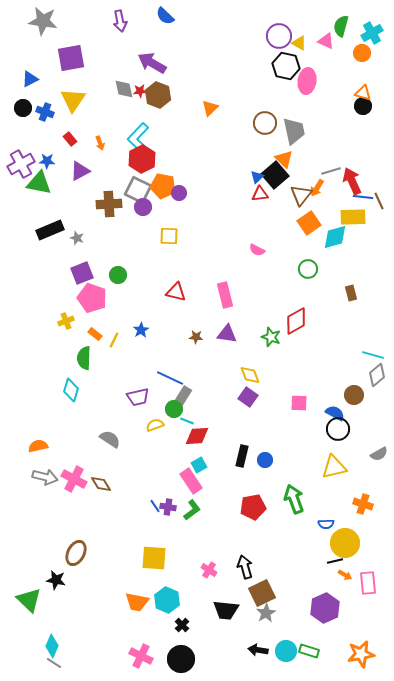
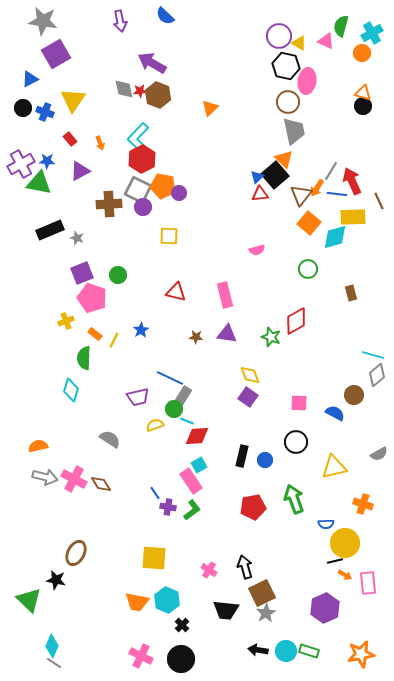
purple square at (71, 58): moved 15 px left, 4 px up; rotated 20 degrees counterclockwise
brown circle at (265, 123): moved 23 px right, 21 px up
gray line at (331, 171): rotated 42 degrees counterclockwise
blue line at (363, 197): moved 26 px left, 3 px up
orange square at (309, 223): rotated 15 degrees counterclockwise
pink semicircle at (257, 250): rotated 42 degrees counterclockwise
black circle at (338, 429): moved 42 px left, 13 px down
blue line at (155, 506): moved 13 px up
